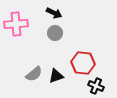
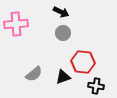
black arrow: moved 7 px right, 1 px up
gray circle: moved 8 px right
red hexagon: moved 1 px up
black triangle: moved 7 px right, 1 px down
black cross: rotated 14 degrees counterclockwise
